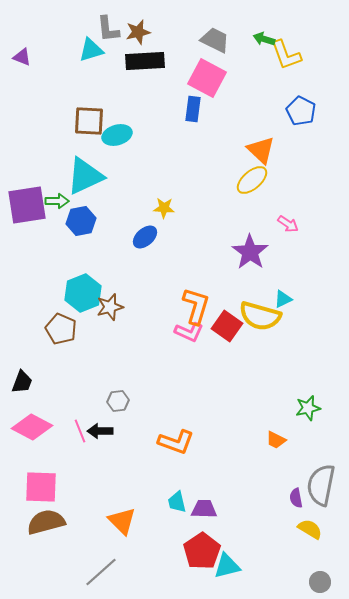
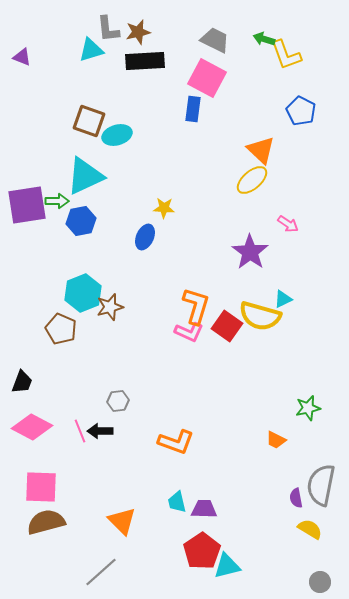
brown square at (89, 121): rotated 16 degrees clockwise
blue ellipse at (145, 237): rotated 25 degrees counterclockwise
